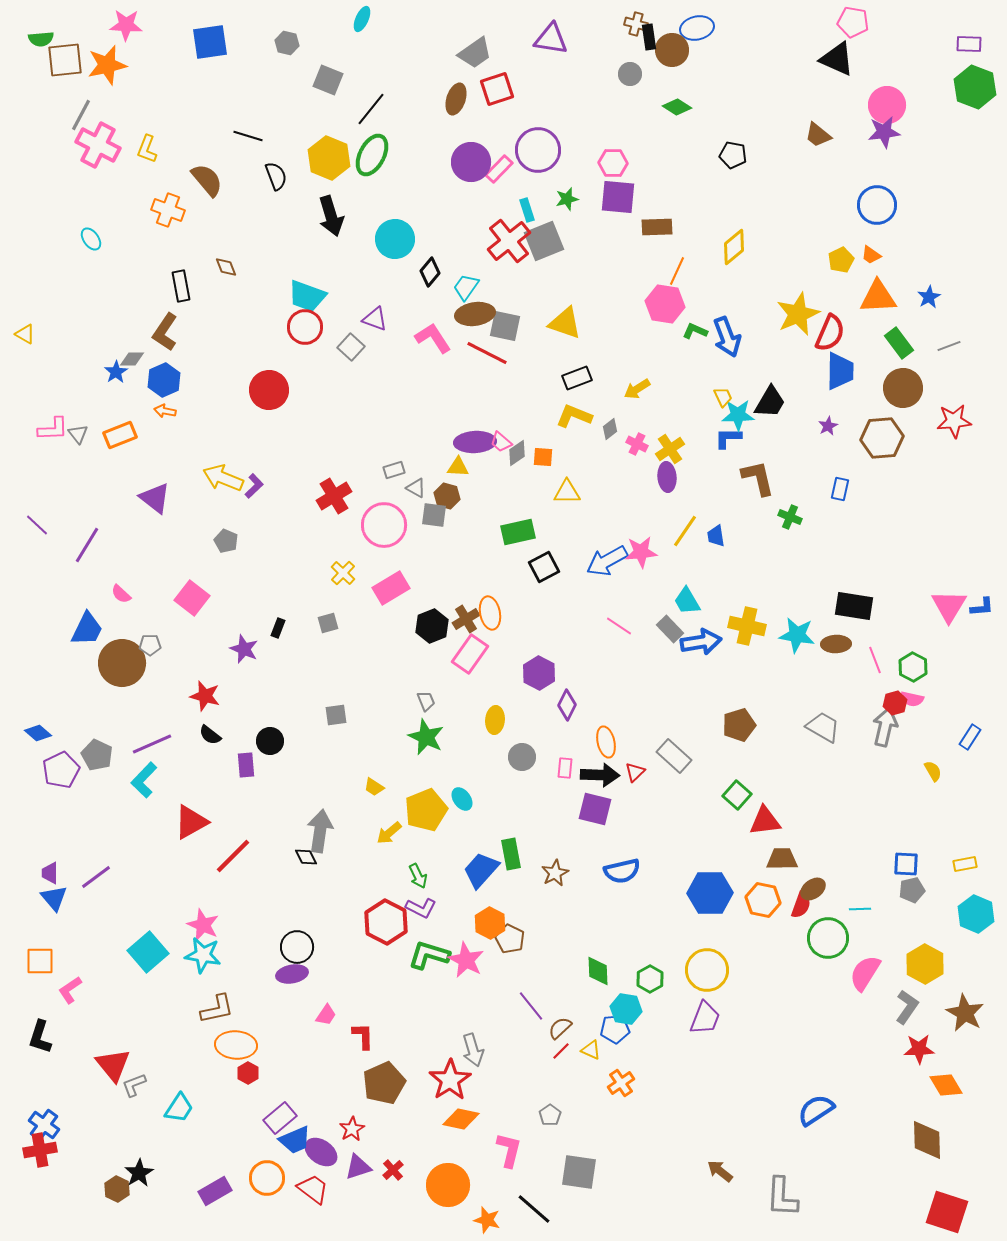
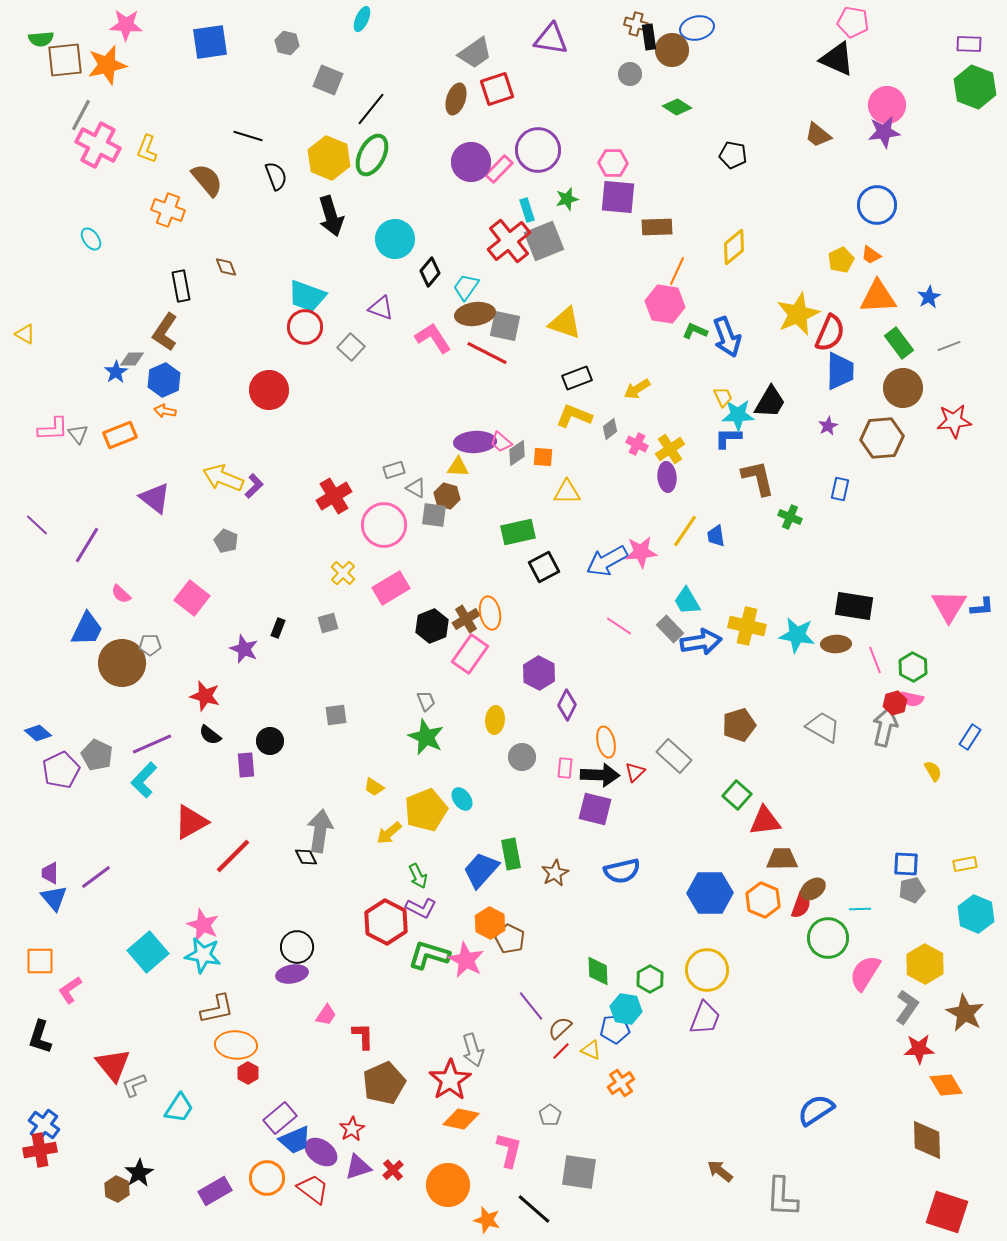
purple triangle at (375, 319): moved 6 px right, 11 px up
orange hexagon at (763, 900): rotated 12 degrees clockwise
